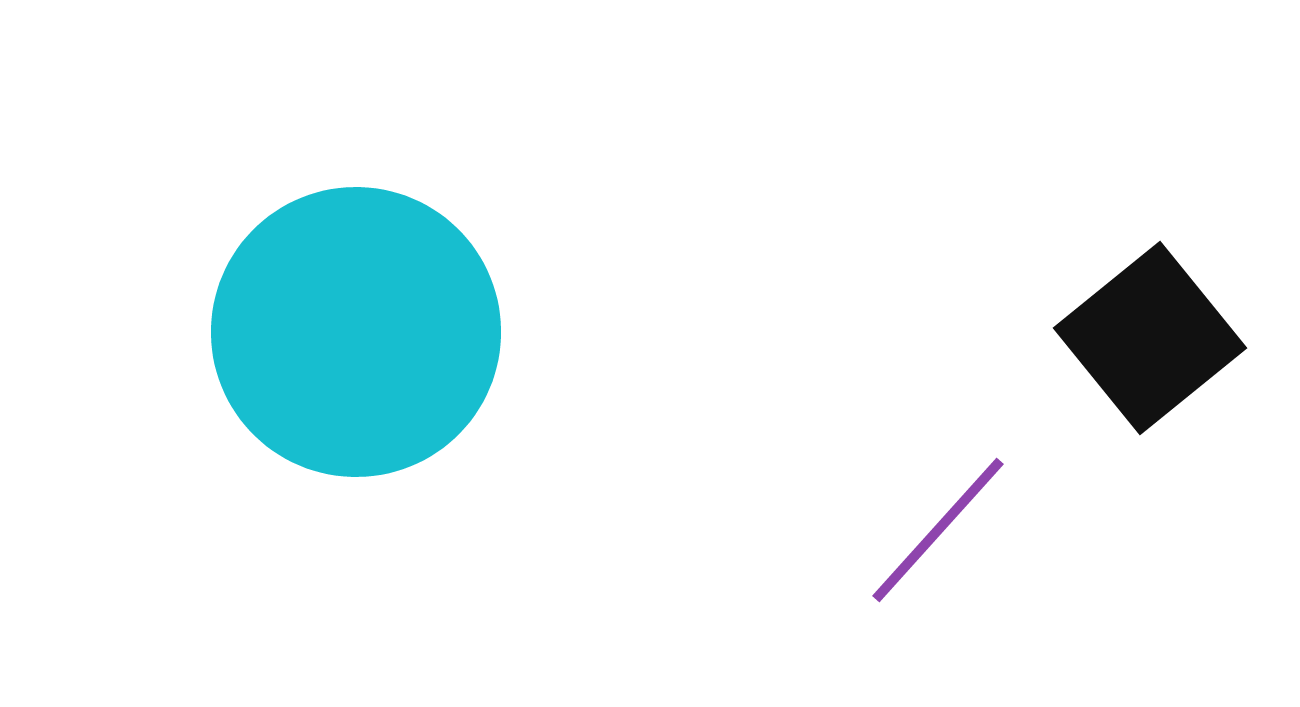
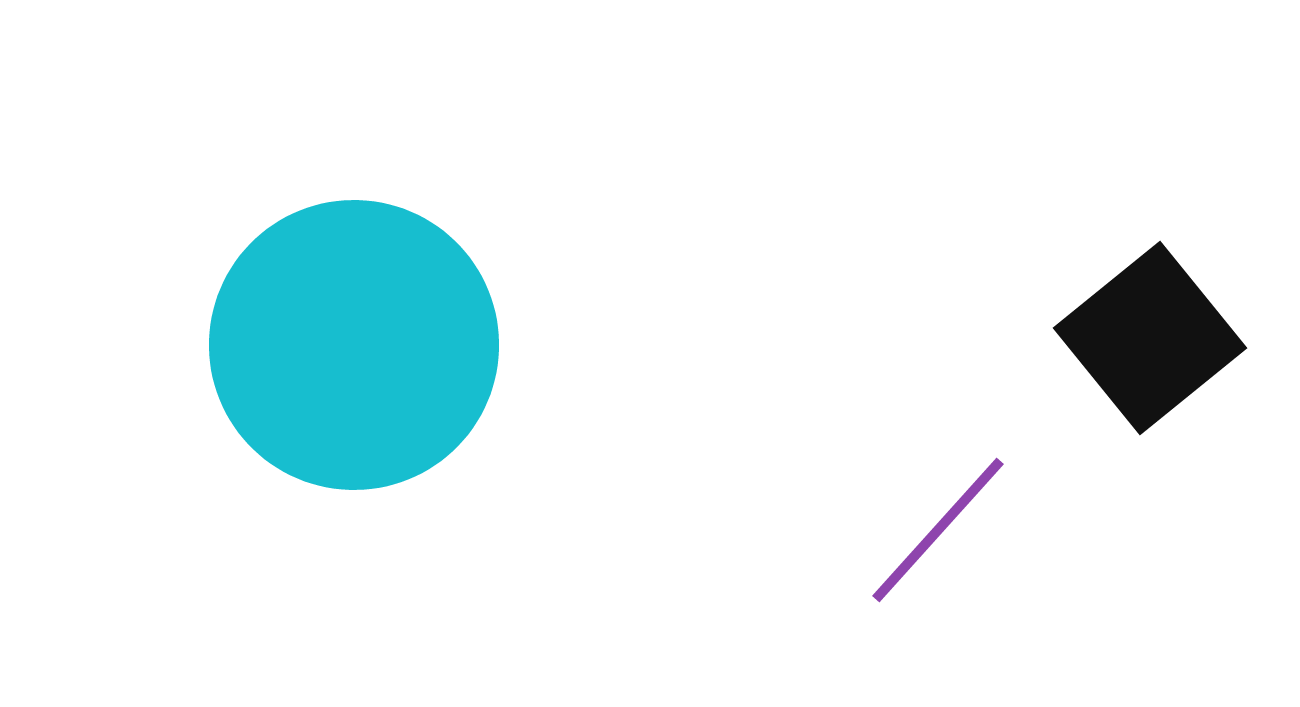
cyan circle: moved 2 px left, 13 px down
